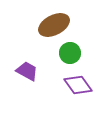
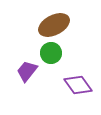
green circle: moved 19 px left
purple trapezoid: rotated 80 degrees counterclockwise
